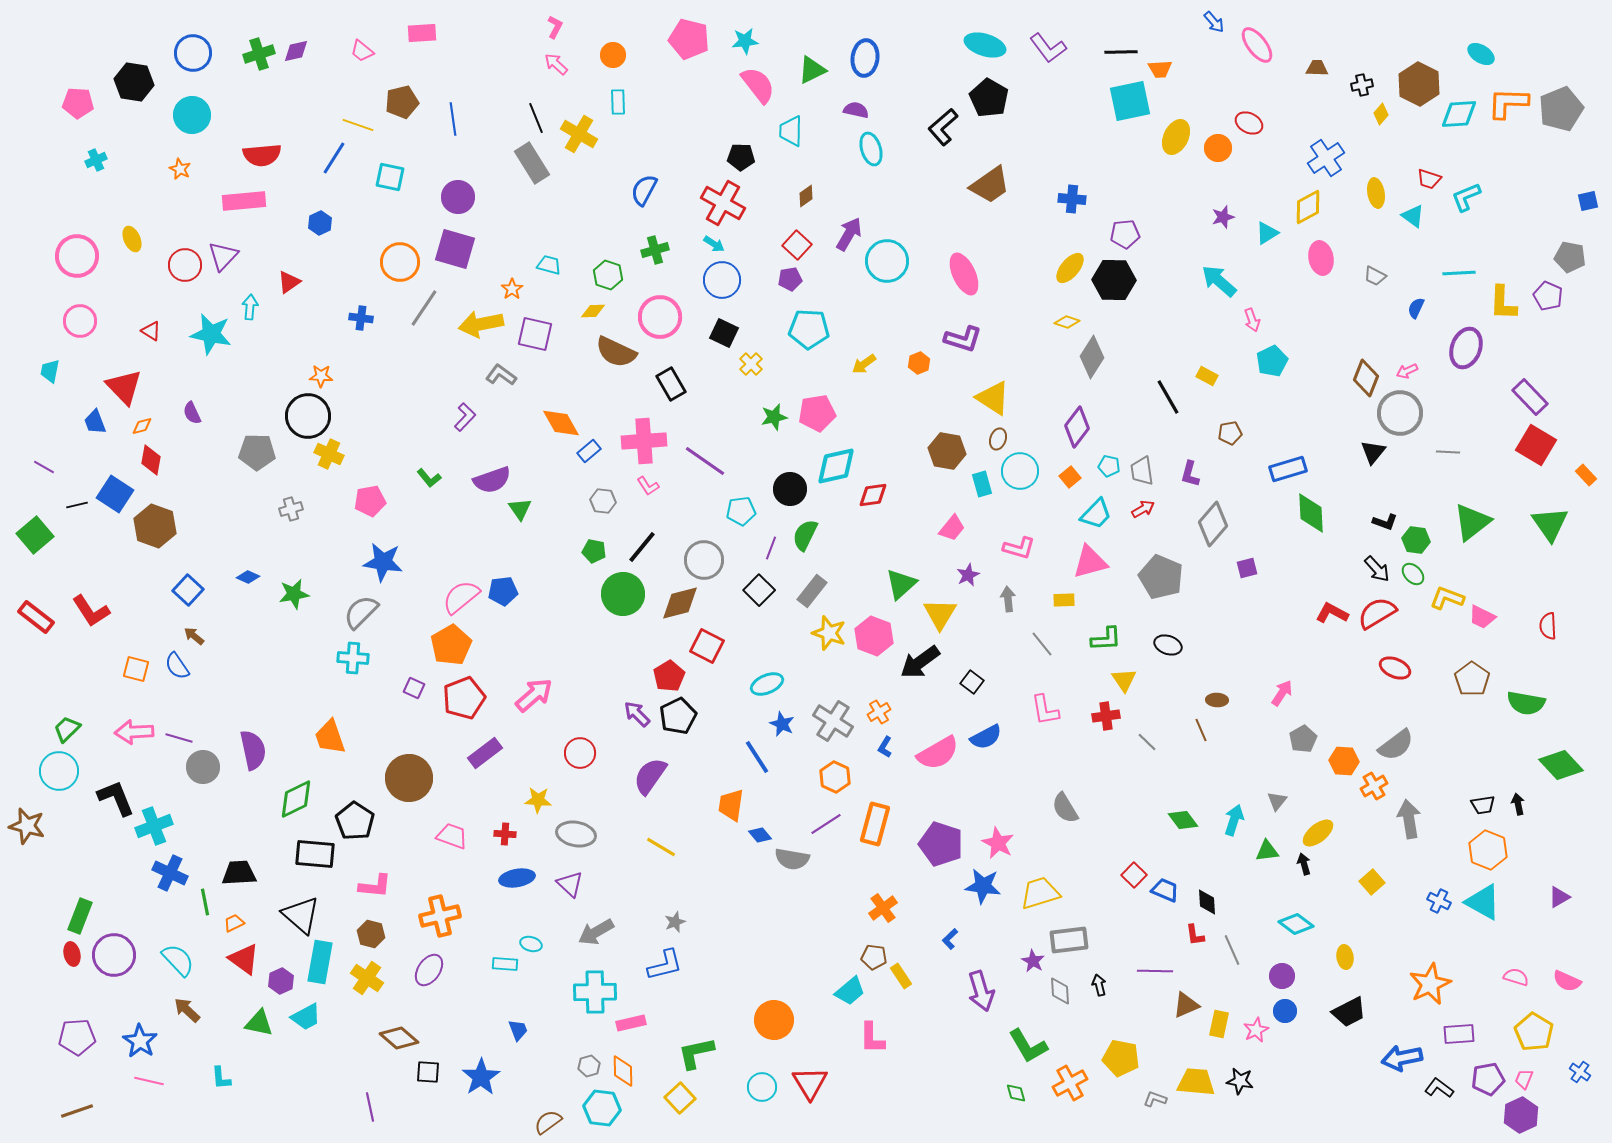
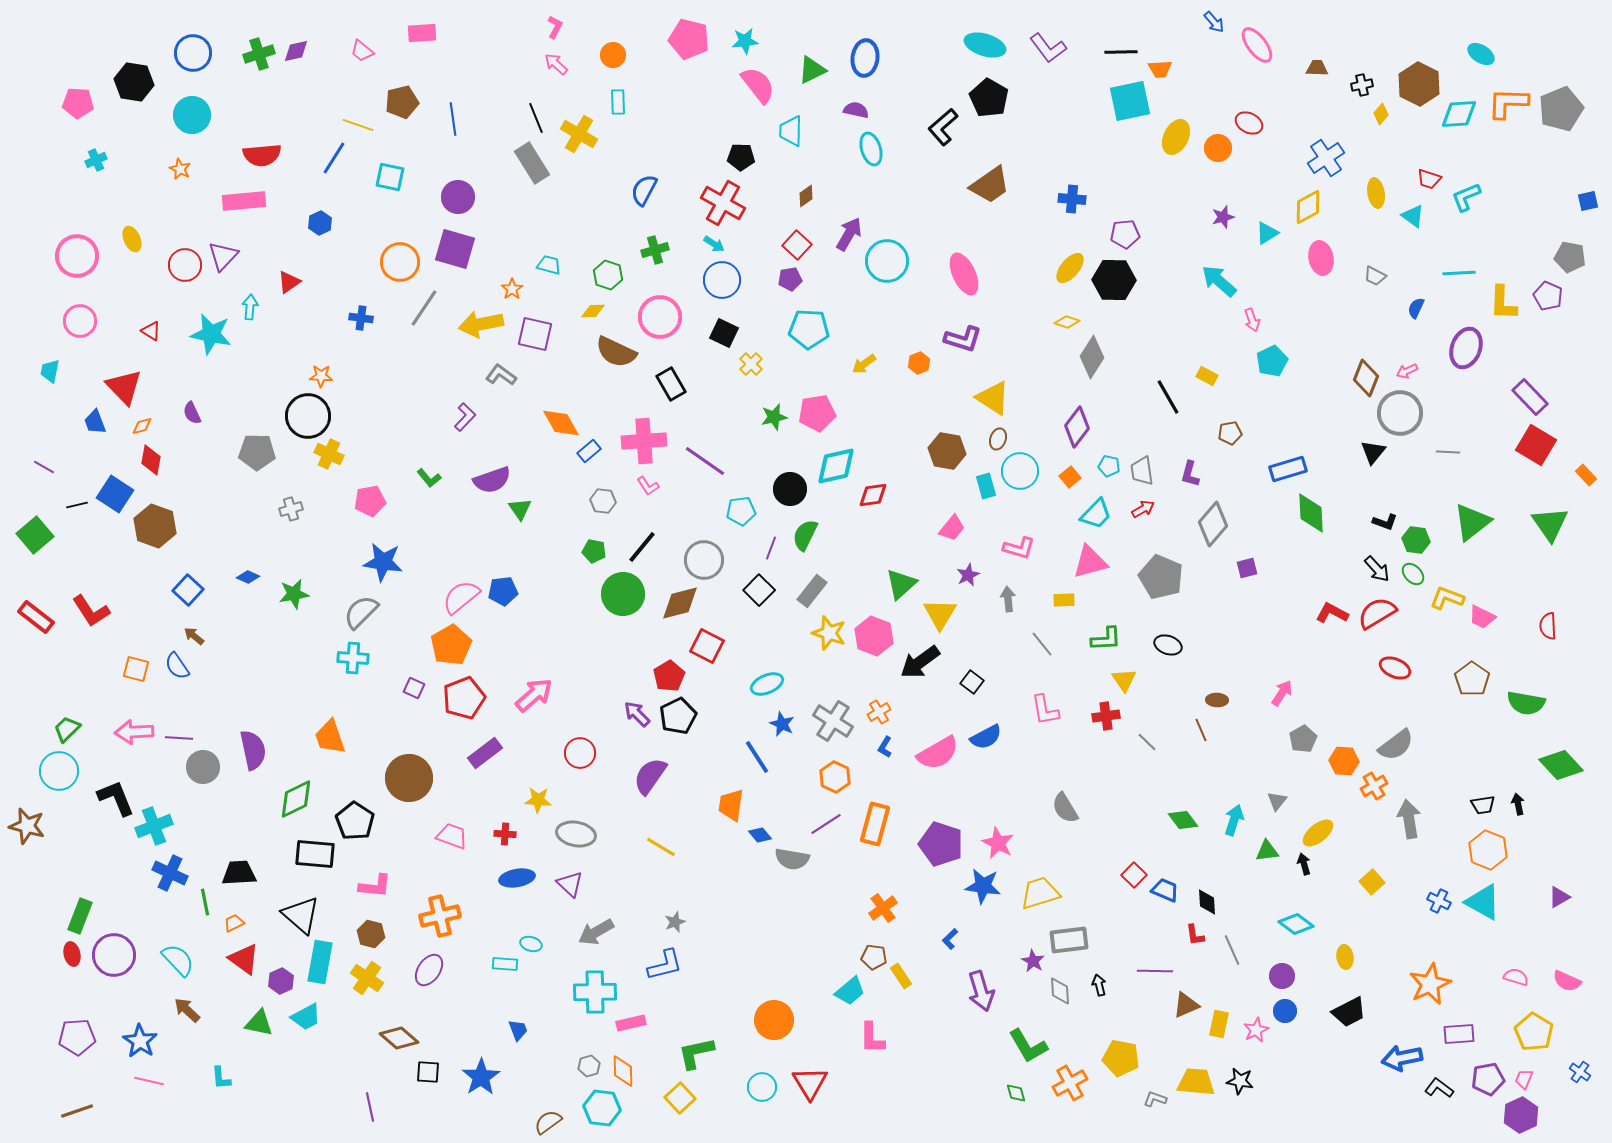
cyan rectangle at (982, 484): moved 4 px right, 2 px down
purple line at (179, 738): rotated 12 degrees counterclockwise
